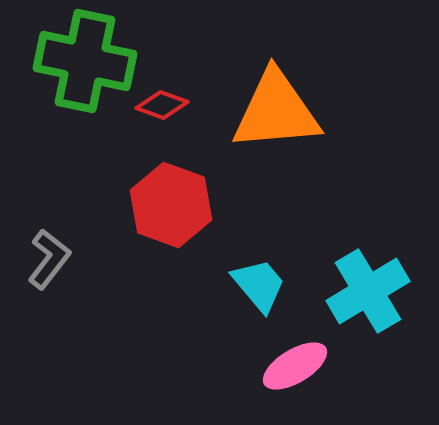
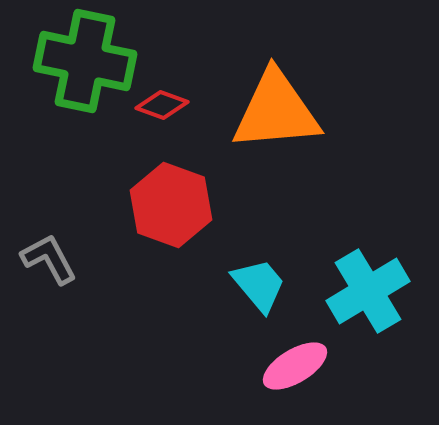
gray L-shape: rotated 66 degrees counterclockwise
